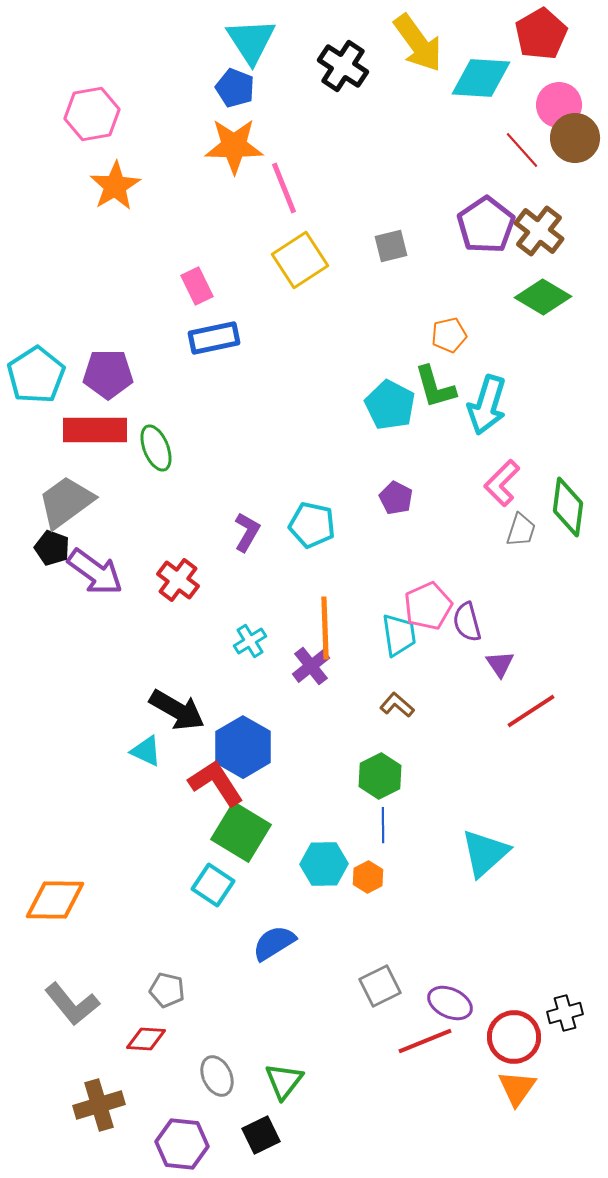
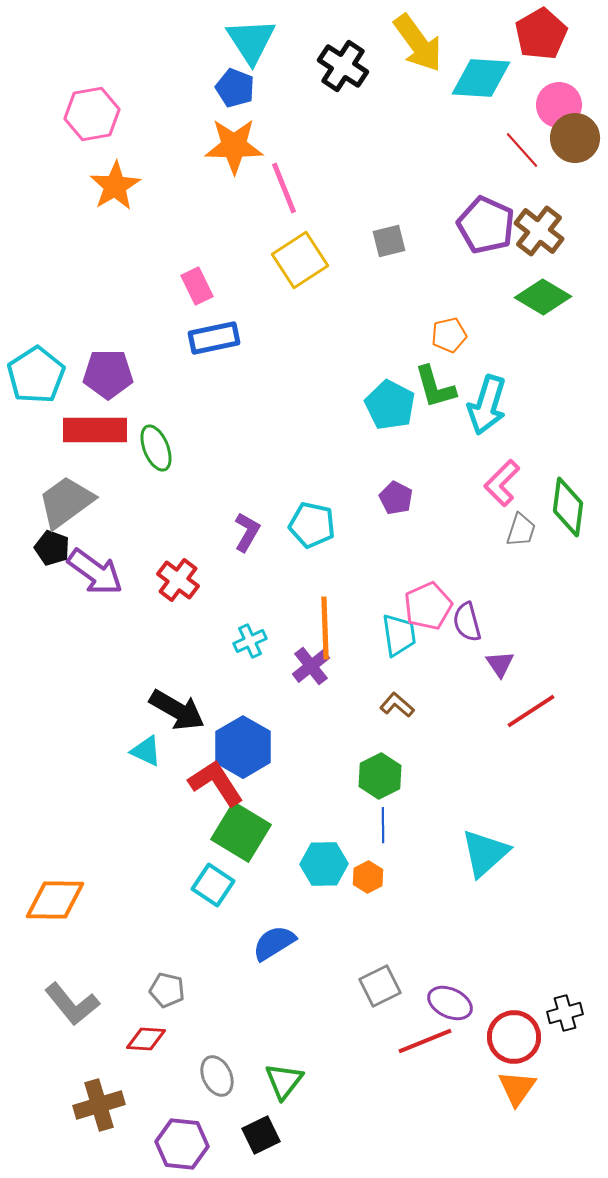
purple pentagon at (486, 225): rotated 14 degrees counterclockwise
gray square at (391, 246): moved 2 px left, 5 px up
cyan cross at (250, 641): rotated 8 degrees clockwise
